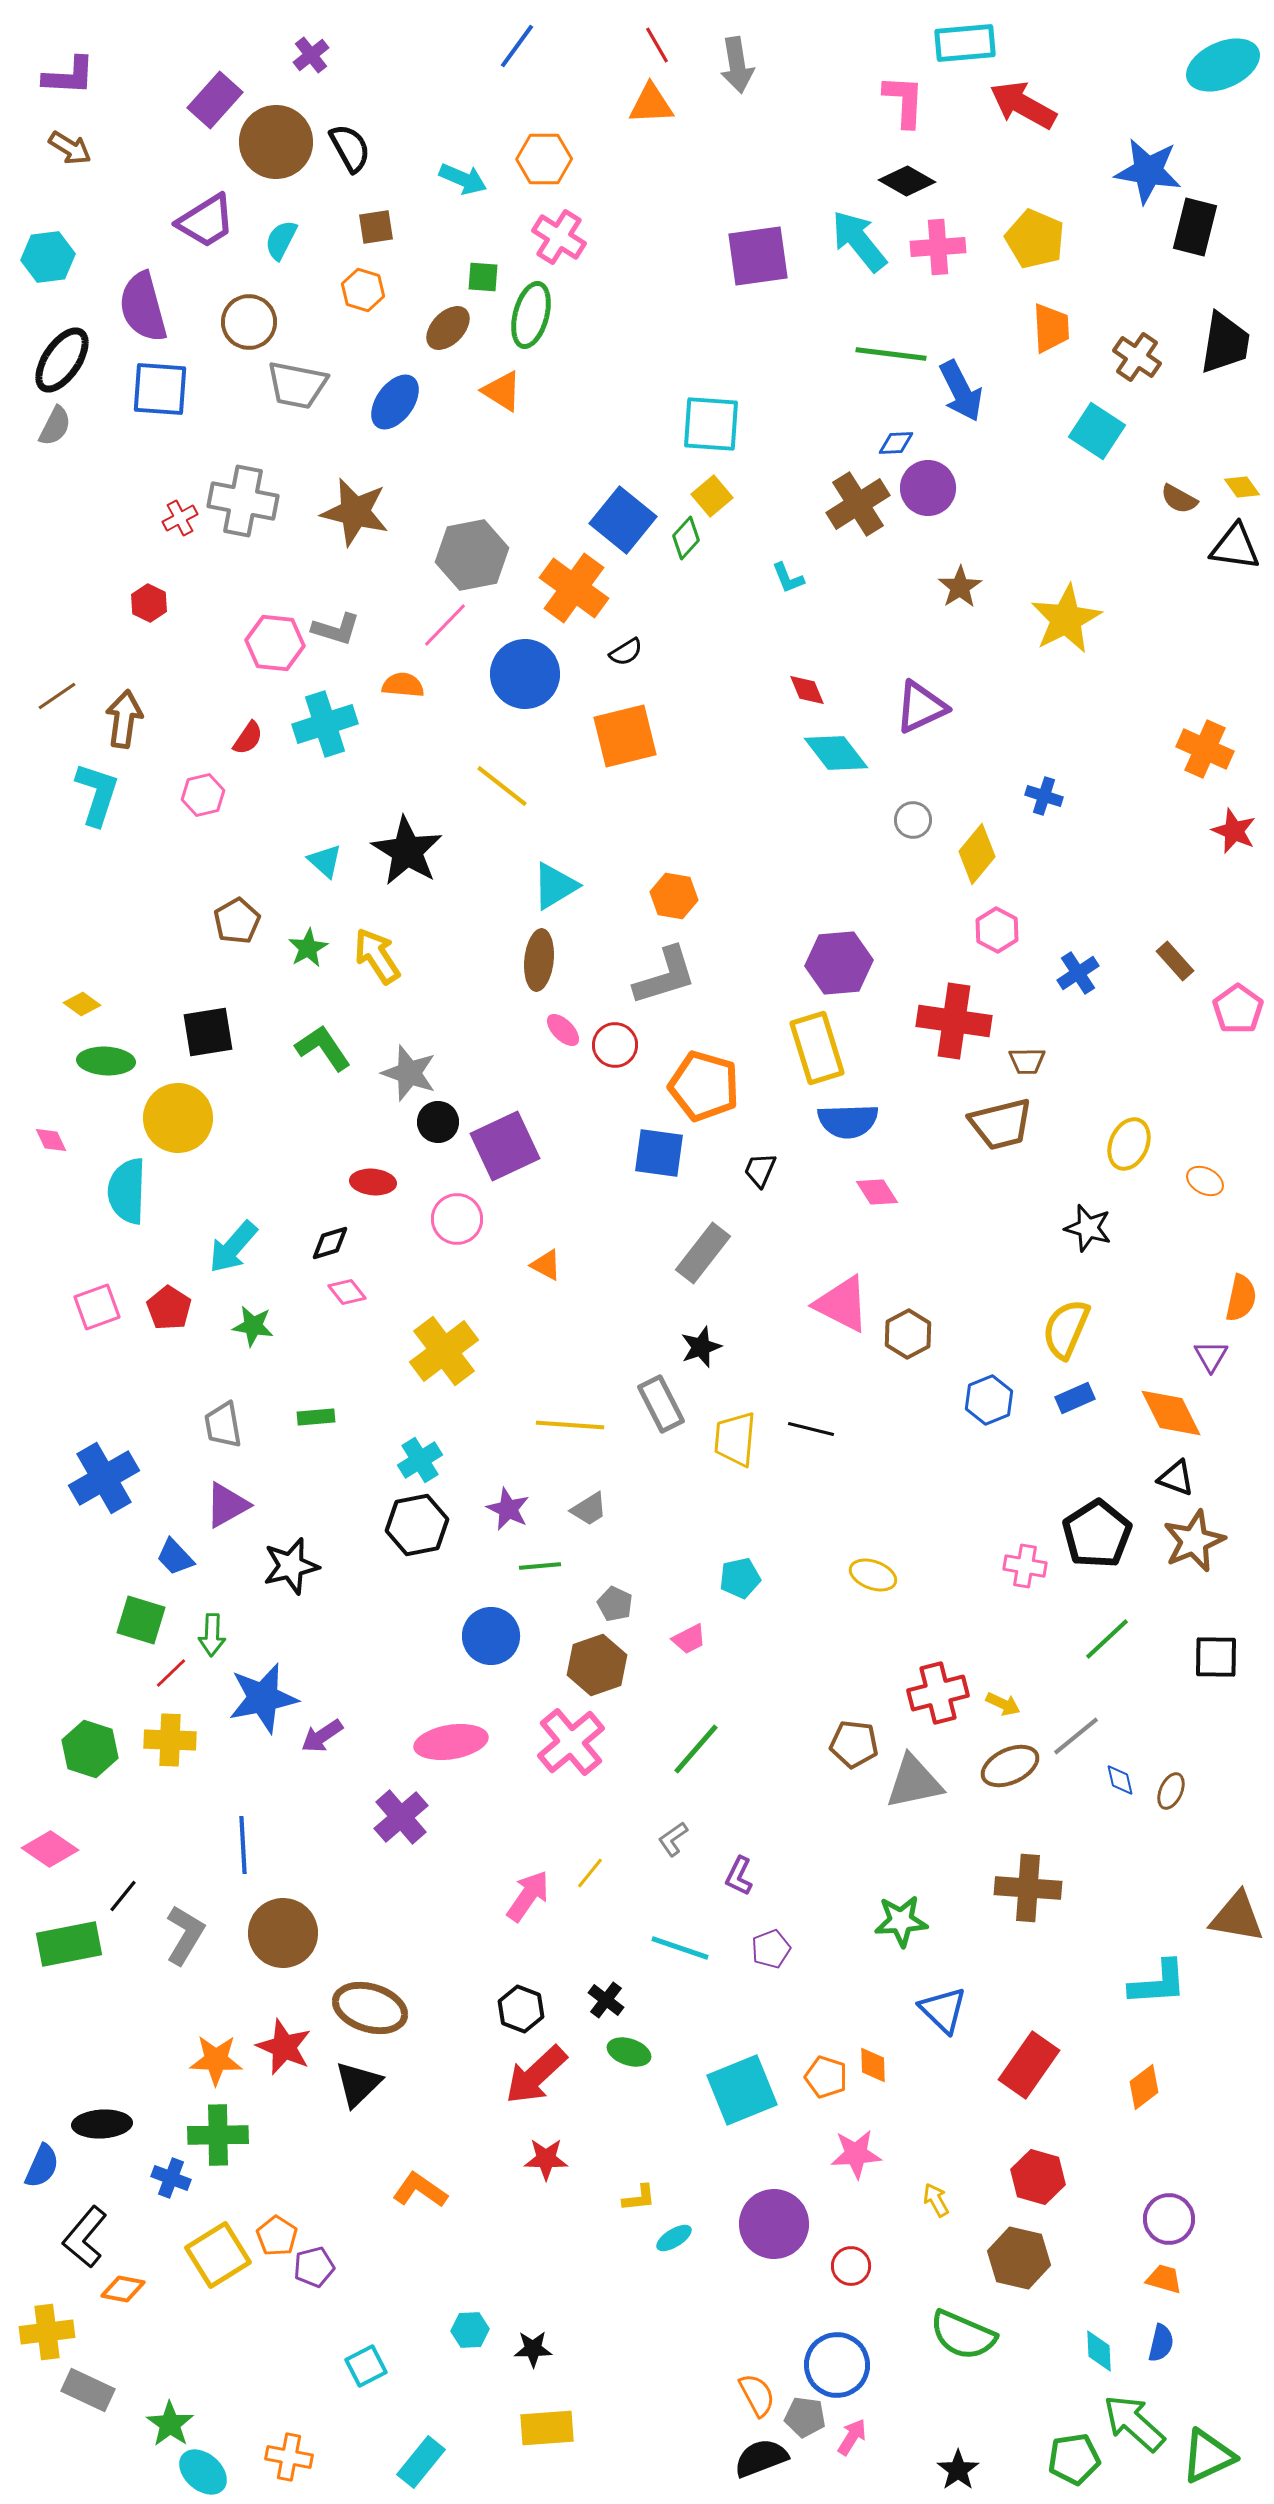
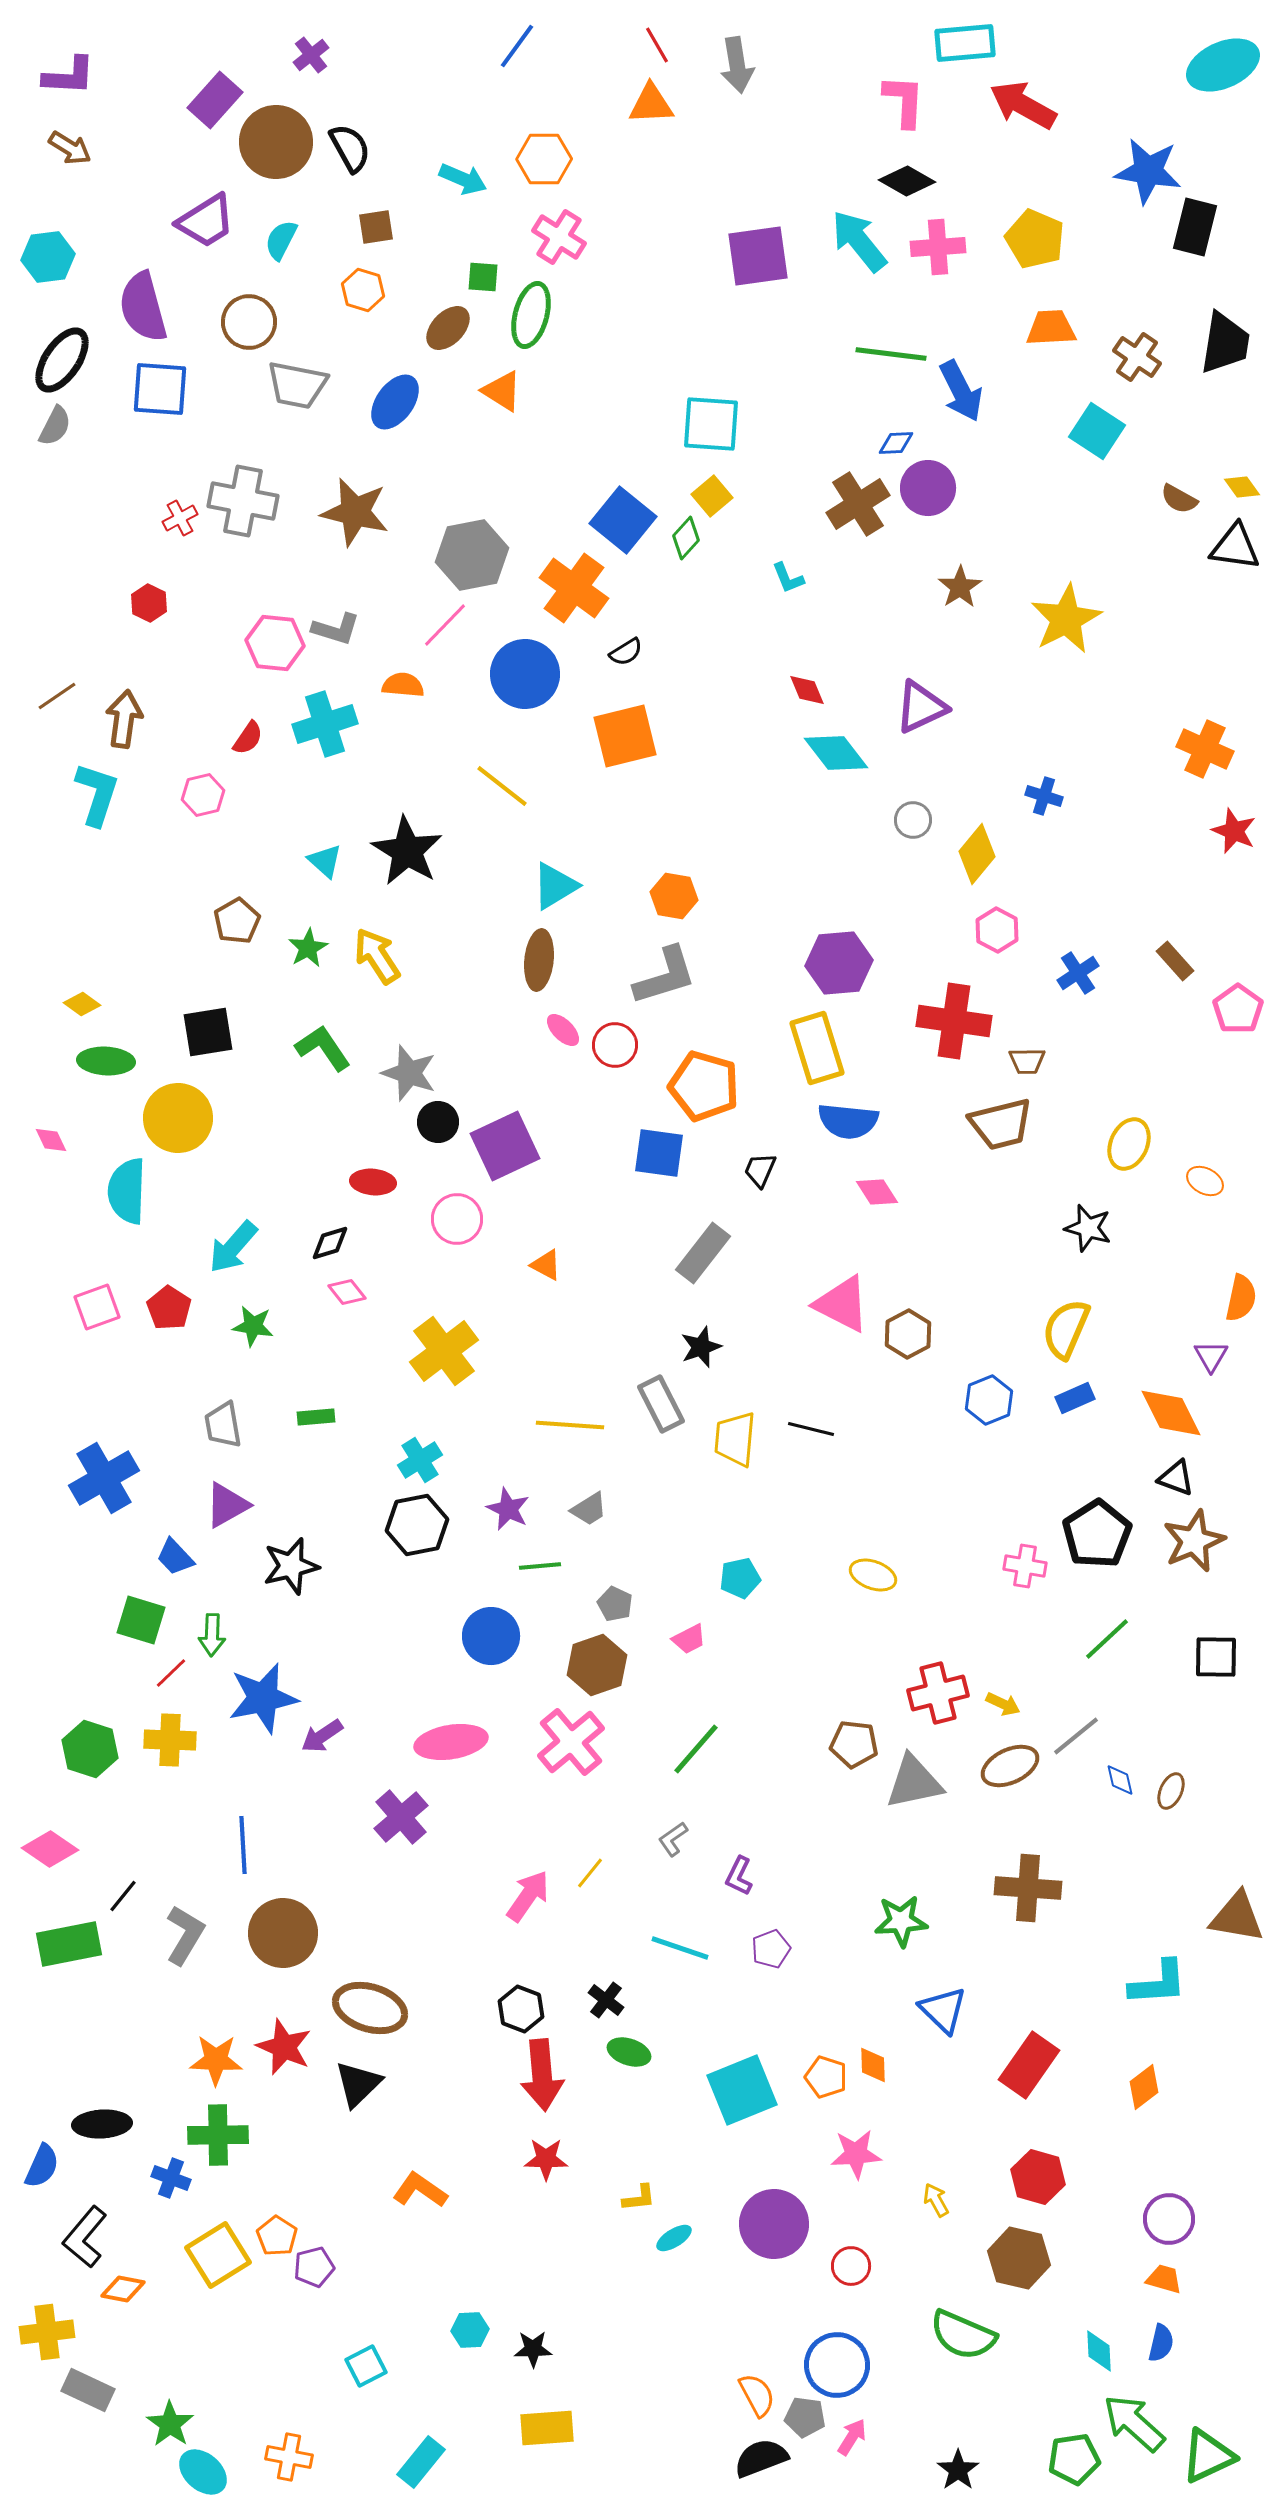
orange trapezoid at (1051, 328): rotated 90 degrees counterclockwise
blue semicircle at (848, 1121): rotated 8 degrees clockwise
red arrow at (536, 2075): moved 6 px right; rotated 52 degrees counterclockwise
